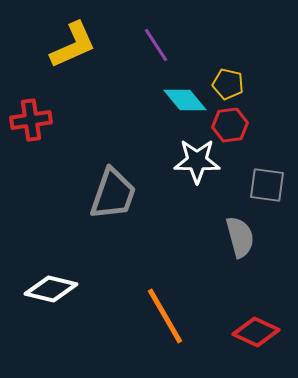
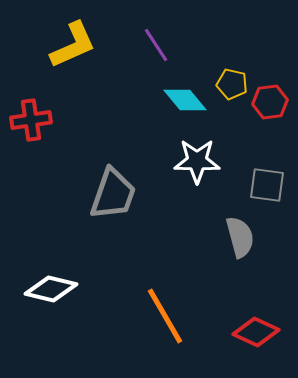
yellow pentagon: moved 4 px right
red hexagon: moved 40 px right, 23 px up
